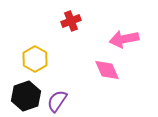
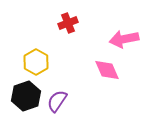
red cross: moved 3 px left, 2 px down
yellow hexagon: moved 1 px right, 3 px down
